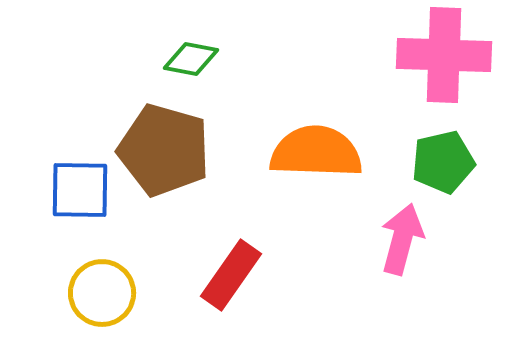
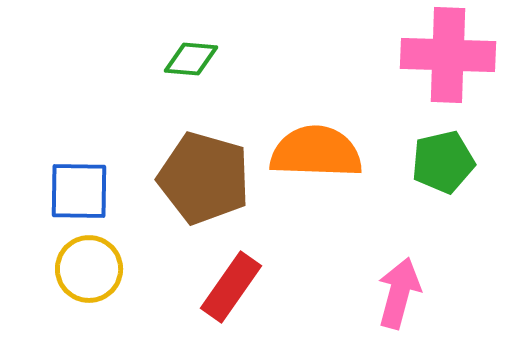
pink cross: moved 4 px right
green diamond: rotated 6 degrees counterclockwise
brown pentagon: moved 40 px right, 28 px down
blue square: moved 1 px left, 1 px down
pink arrow: moved 3 px left, 54 px down
red rectangle: moved 12 px down
yellow circle: moved 13 px left, 24 px up
